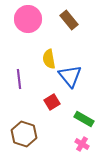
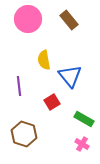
yellow semicircle: moved 5 px left, 1 px down
purple line: moved 7 px down
